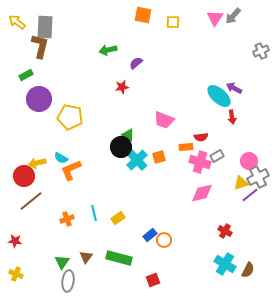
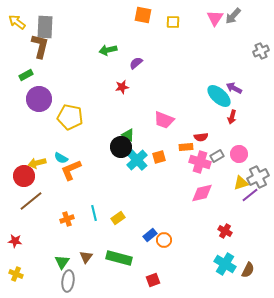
red arrow at (232, 117): rotated 24 degrees clockwise
pink circle at (249, 161): moved 10 px left, 7 px up
